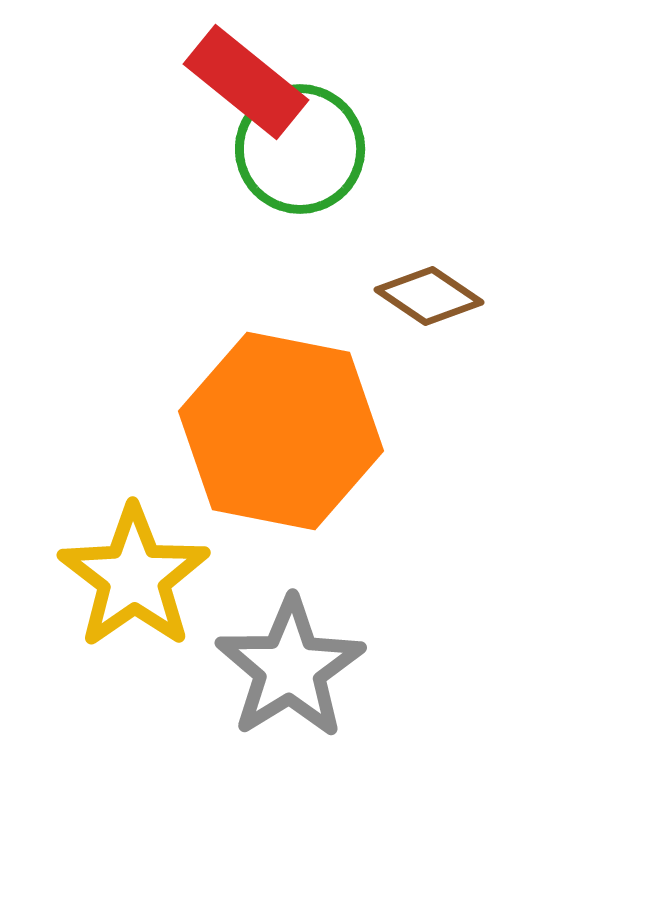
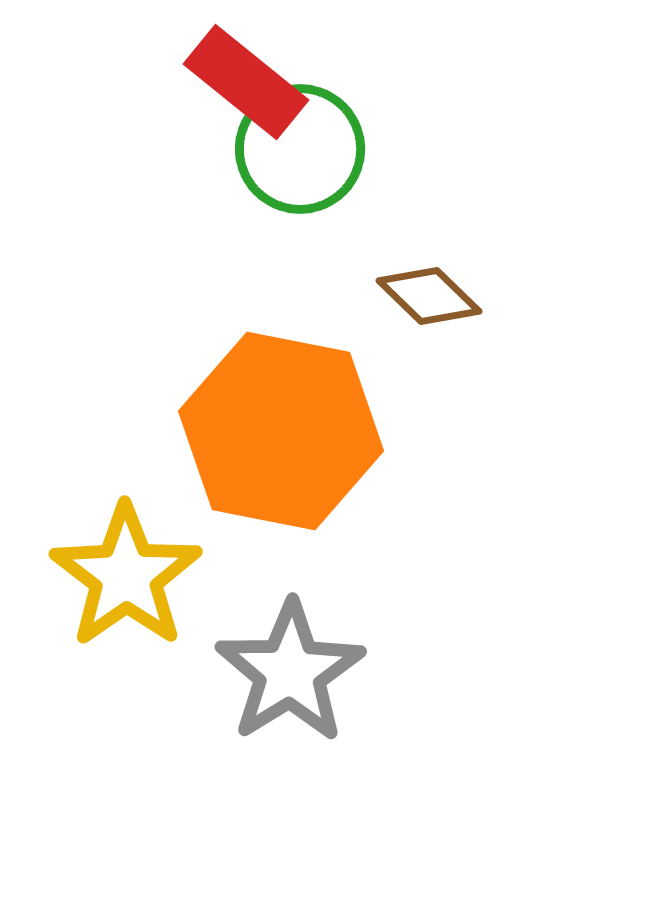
brown diamond: rotated 10 degrees clockwise
yellow star: moved 8 px left, 1 px up
gray star: moved 4 px down
